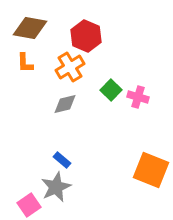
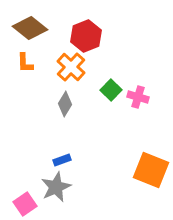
brown diamond: rotated 28 degrees clockwise
red hexagon: rotated 16 degrees clockwise
orange cross: moved 1 px right; rotated 16 degrees counterclockwise
gray diamond: rotated 45 degrees counterclockwise
blue rectangle: rotated 60 degrees counterclockwise
pink square: moved 4 px left, 1 px up
